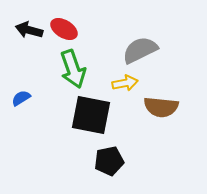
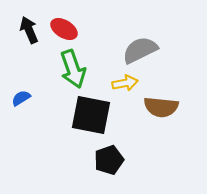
black arrow: rotated 52 degrees clockwise
black pentagon: moved 1 px up; rotated 8 degrees counterclockwise
